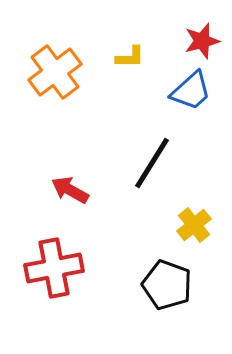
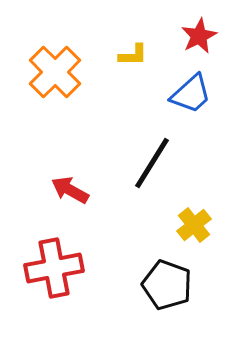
red star: moved 3 px left, 5 px up; rotated 12 degrees counterclockwise
yellow L-shape: moved 3 px right, 2 px up
orange cross: rotated 8 degrees counterclockwise
blue trapezoid: moved 3 px down
